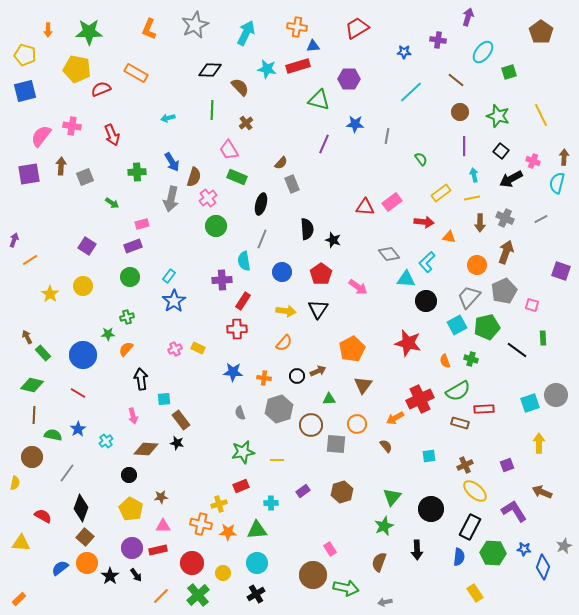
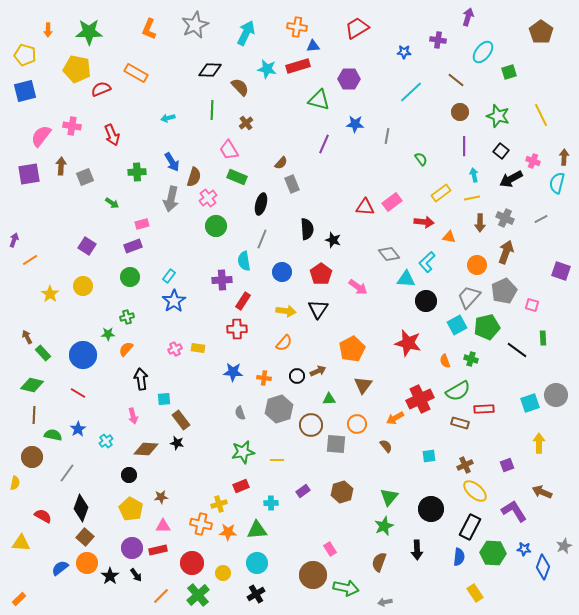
yellow rectangle at (198, 348): rotated 16 degrees counterclockwise
green triangle at (392, 497): moved 3 px left
